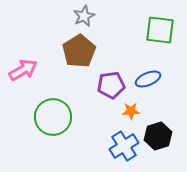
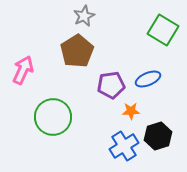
green square: moved 3 px right; rotated 24 degrees clockwise
brown pentagon: moved 2 px left
pink arrow: rotated 36 degrees counterclockwise
